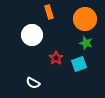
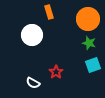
orange circle: moved 3 px right
green star: moved 3 px right
red star: moved 14 px down
cyan square: moved 14 px right, 1 px down
